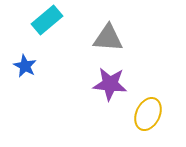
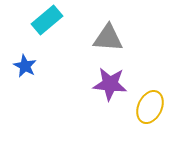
yellow ellipse: moved 2 px right, 7 px up
